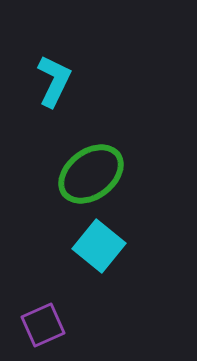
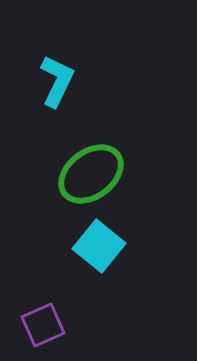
cyan L-shape: moved 3 px right
